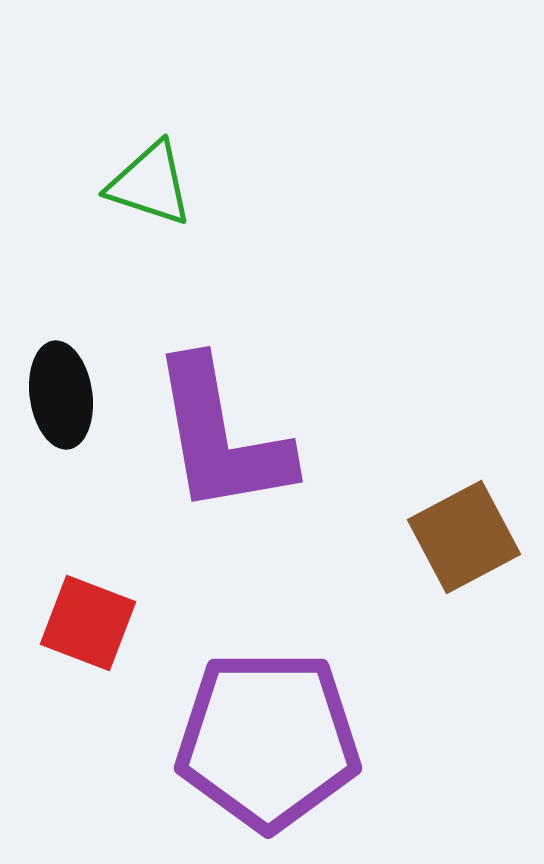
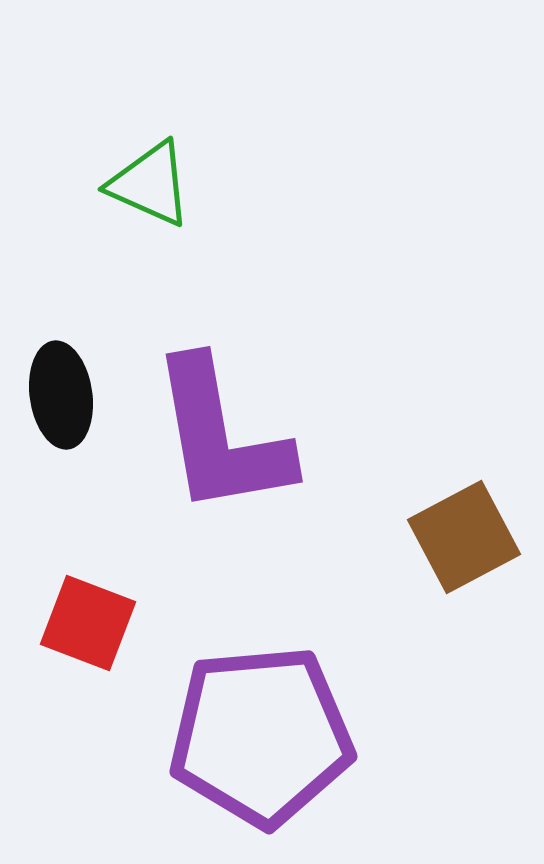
green triangle: rotated 6 degrees clockwise
purple pentagon: moved 7 px left, 4 px up; rotated 5 degrees counterclockwise
